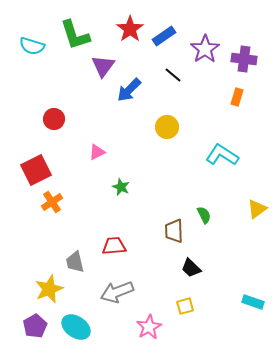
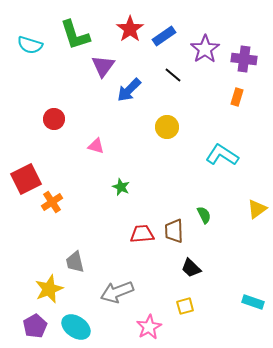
cyan semicircle: moved 2 px left, 1 px up
pink triangle: moved 1 px left, 6 px up; rotated 42 degrees clockwise
red square: moved 10 px left, 9 px down
red trapezoid: moved 28 px right, 12 px up
